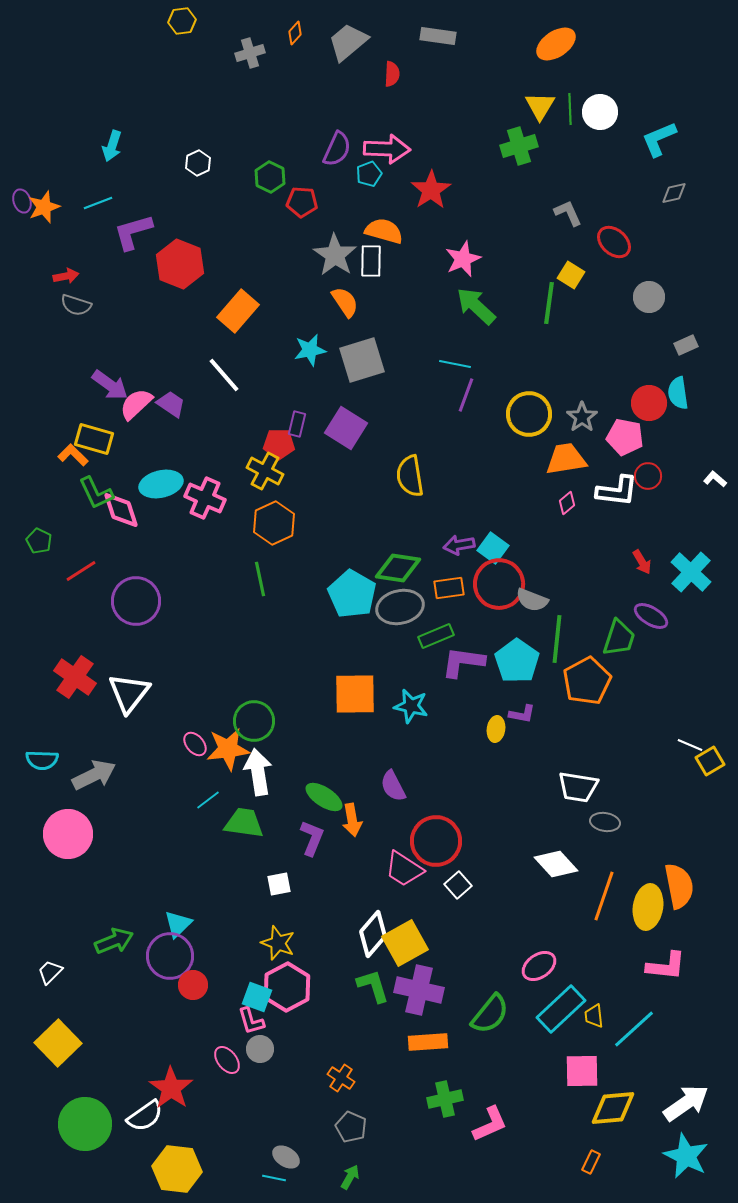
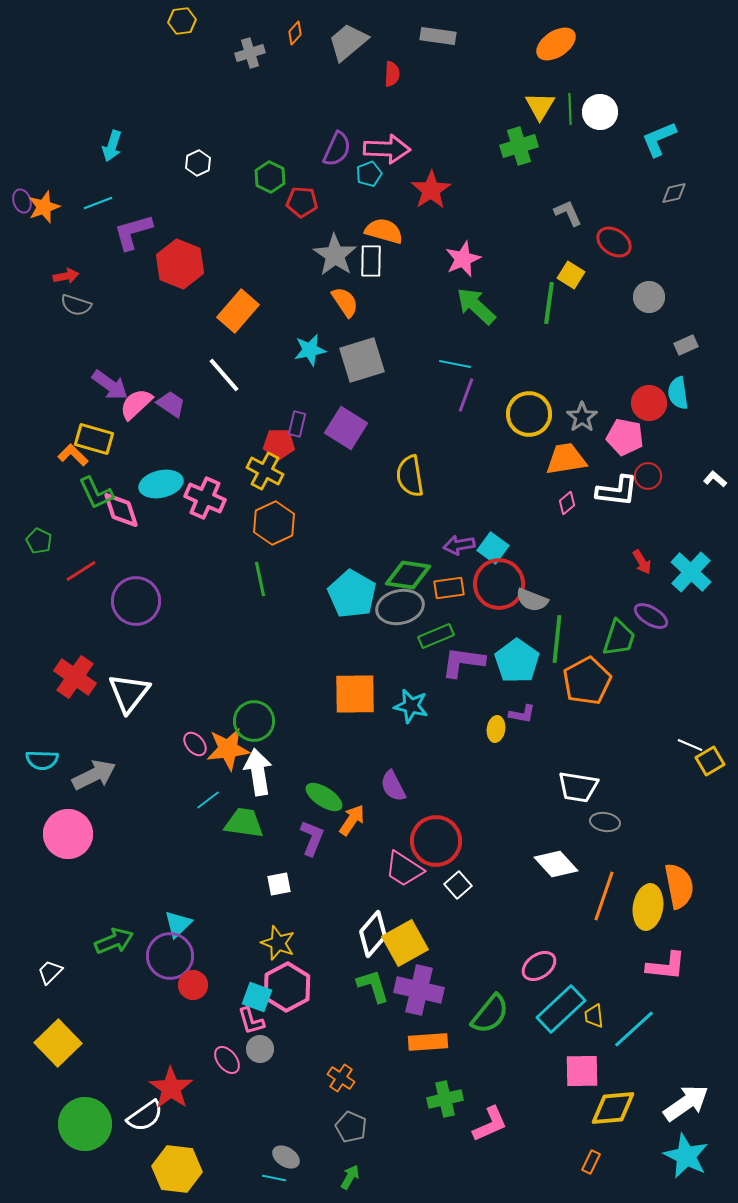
red ellipse at (614, 242): rotated 8 degrees counterclockwise
green diamond at (398, 568): moved 10 px right, 7 px down
orange arrow at (352, 820): rotated 136 degrees counterclockwise
